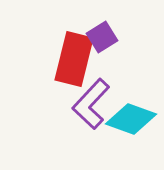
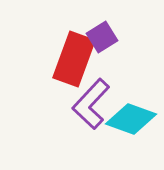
red rectangle: rotated 6 degrees clockwise
